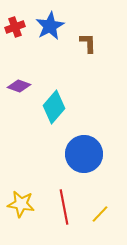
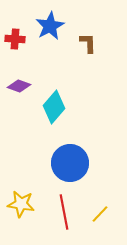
red cross: moved 12 px down; rotated 24 degrees clockwise
blue circle: moved 14 px left, 9 px down
red line: moved 5 px down
